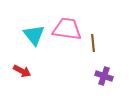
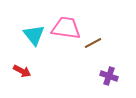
pink trapezoid: moved 1 px left, 1 px up
brown line: rotated 66 degrees clockwise
purple cross: moved 5 px right
